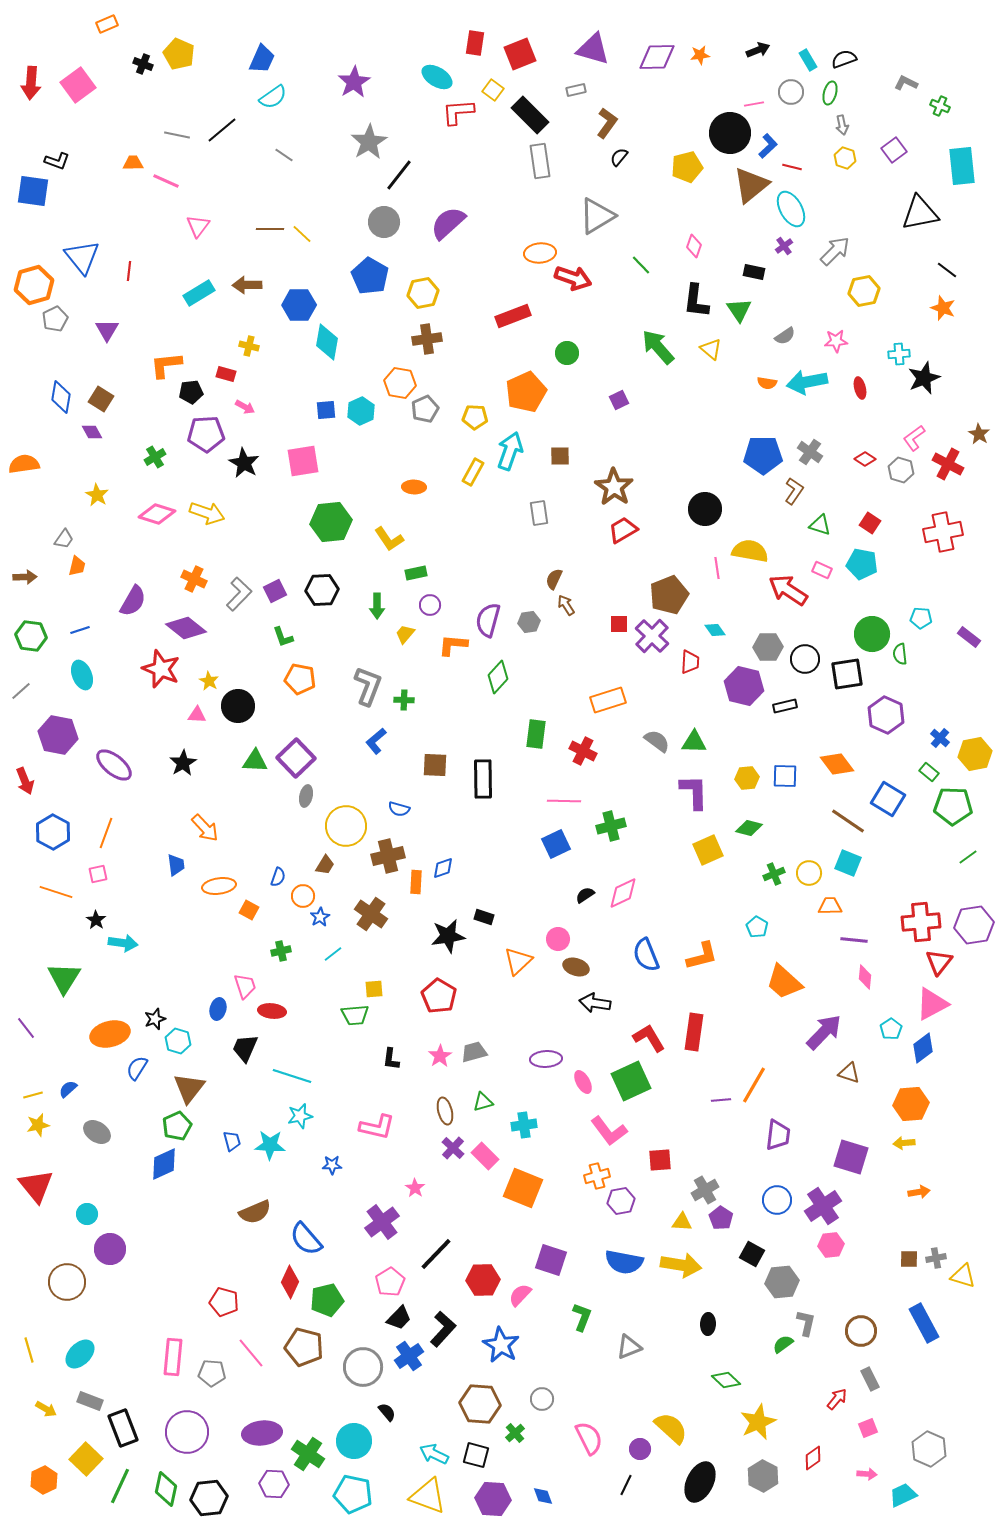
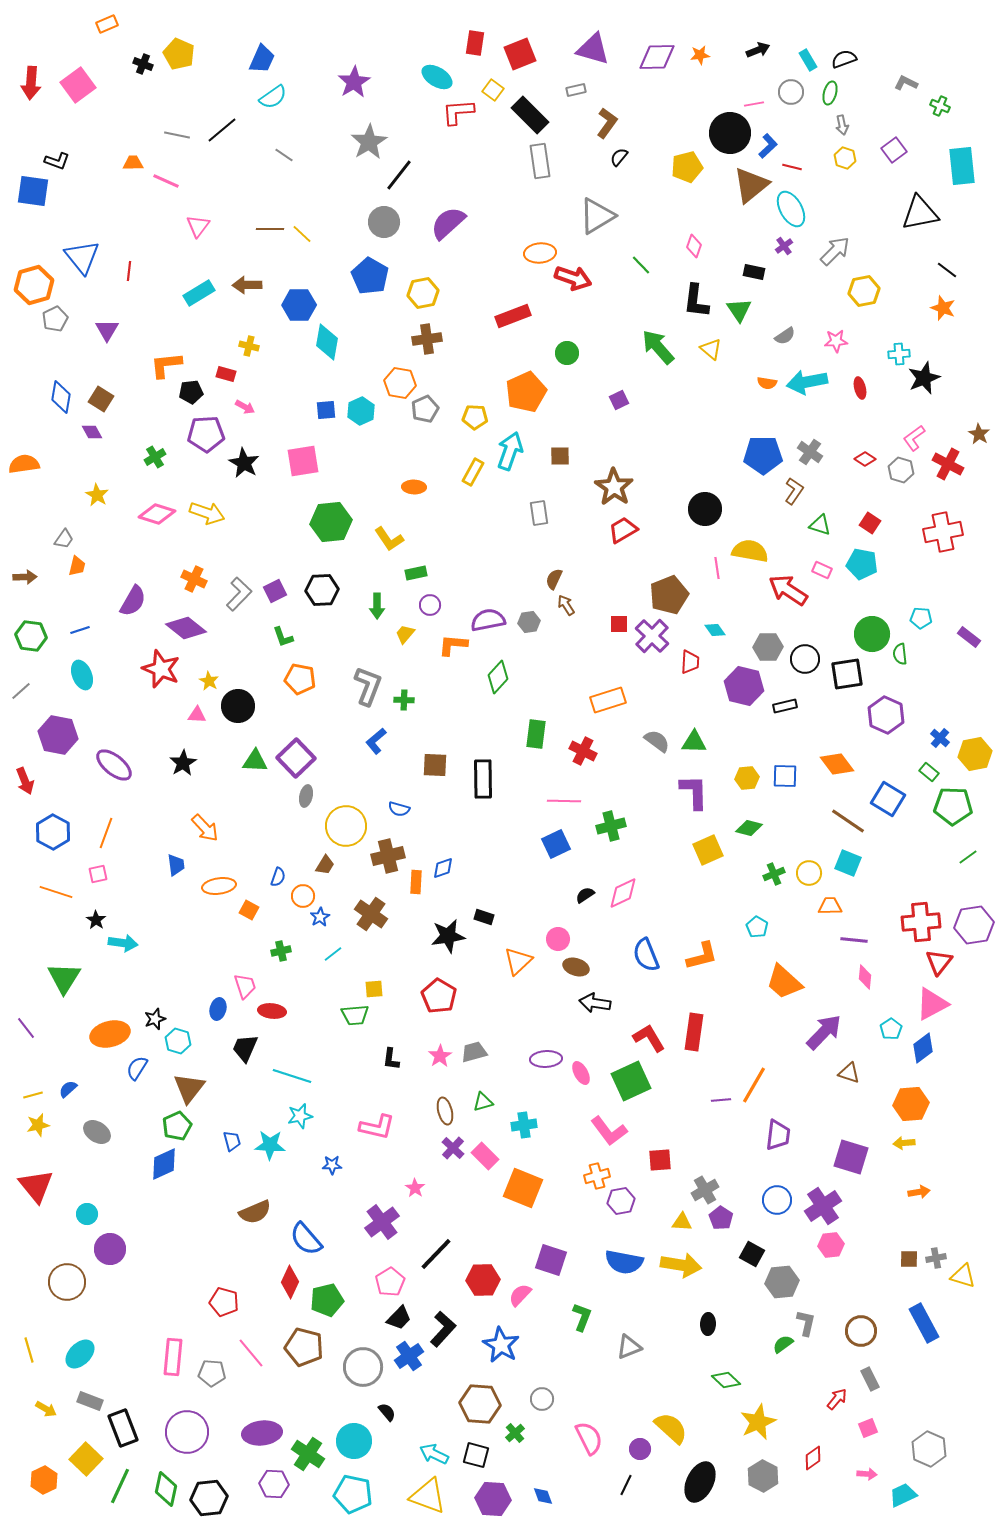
purple semicircle at (488, 620): rotated 64 degrees clockwise
pink ellipse at (583, 1082): moved 2 px left, 9 px up
